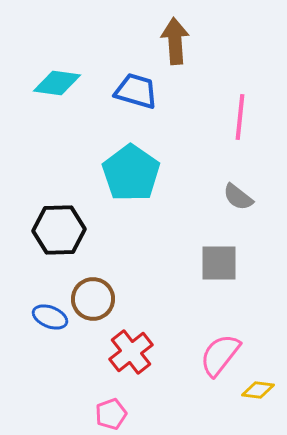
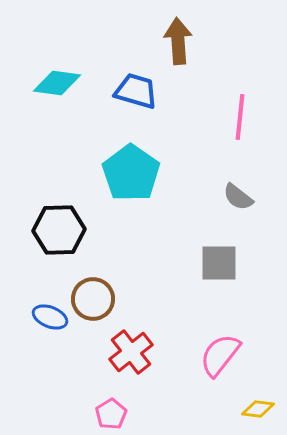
brown arrow: moved 3 px right
yellow diamond: moved 19 px down
pink pentagon: rotated 12 degrees counterclockwise
